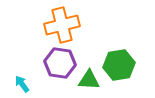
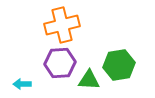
purple hexagon: rotated 12 degrees counterclockwise
cyan arrow: rotated 54 degrees counterclockwise
